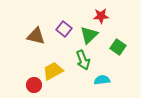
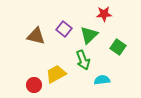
red star: moved 3 px right, 2 px up
yellow trapezoid: moved 3 px right, 3 px down
